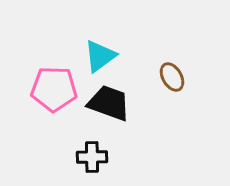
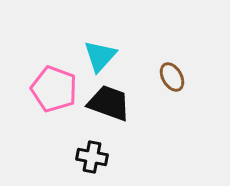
cyan triangle: rotated 12 degrees counterclockwise
pink pentagon: rotated 18 degrees clockwise
black cross: rotated 12 degrees clockwise
